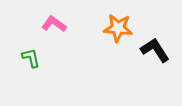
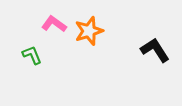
orange star: moved 29 px left, 3 px down; rotated 24 degrees counterclockwise
green L-shape: moved 1 px right, 3 px up; rotated 10 degrees counterclockwise
